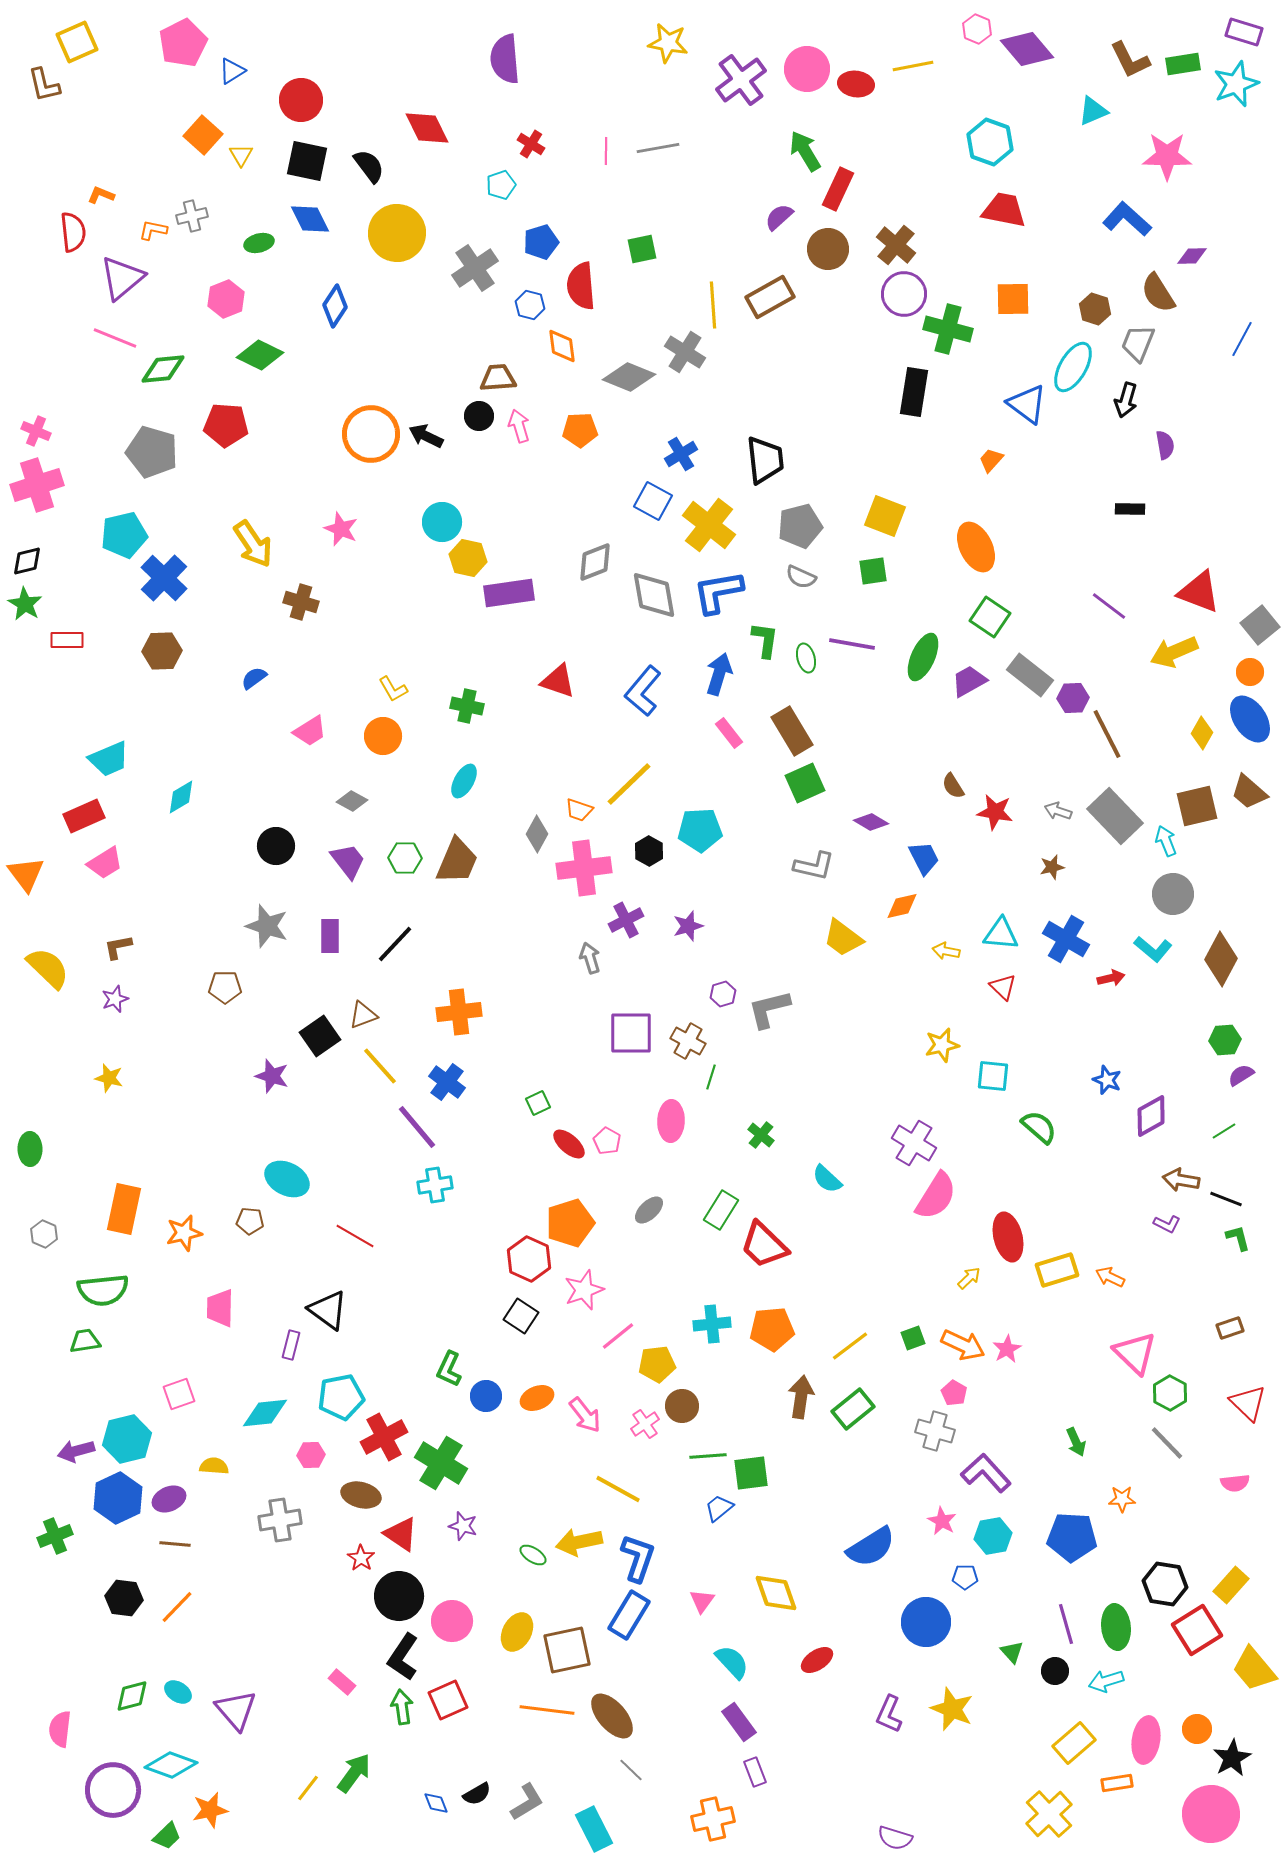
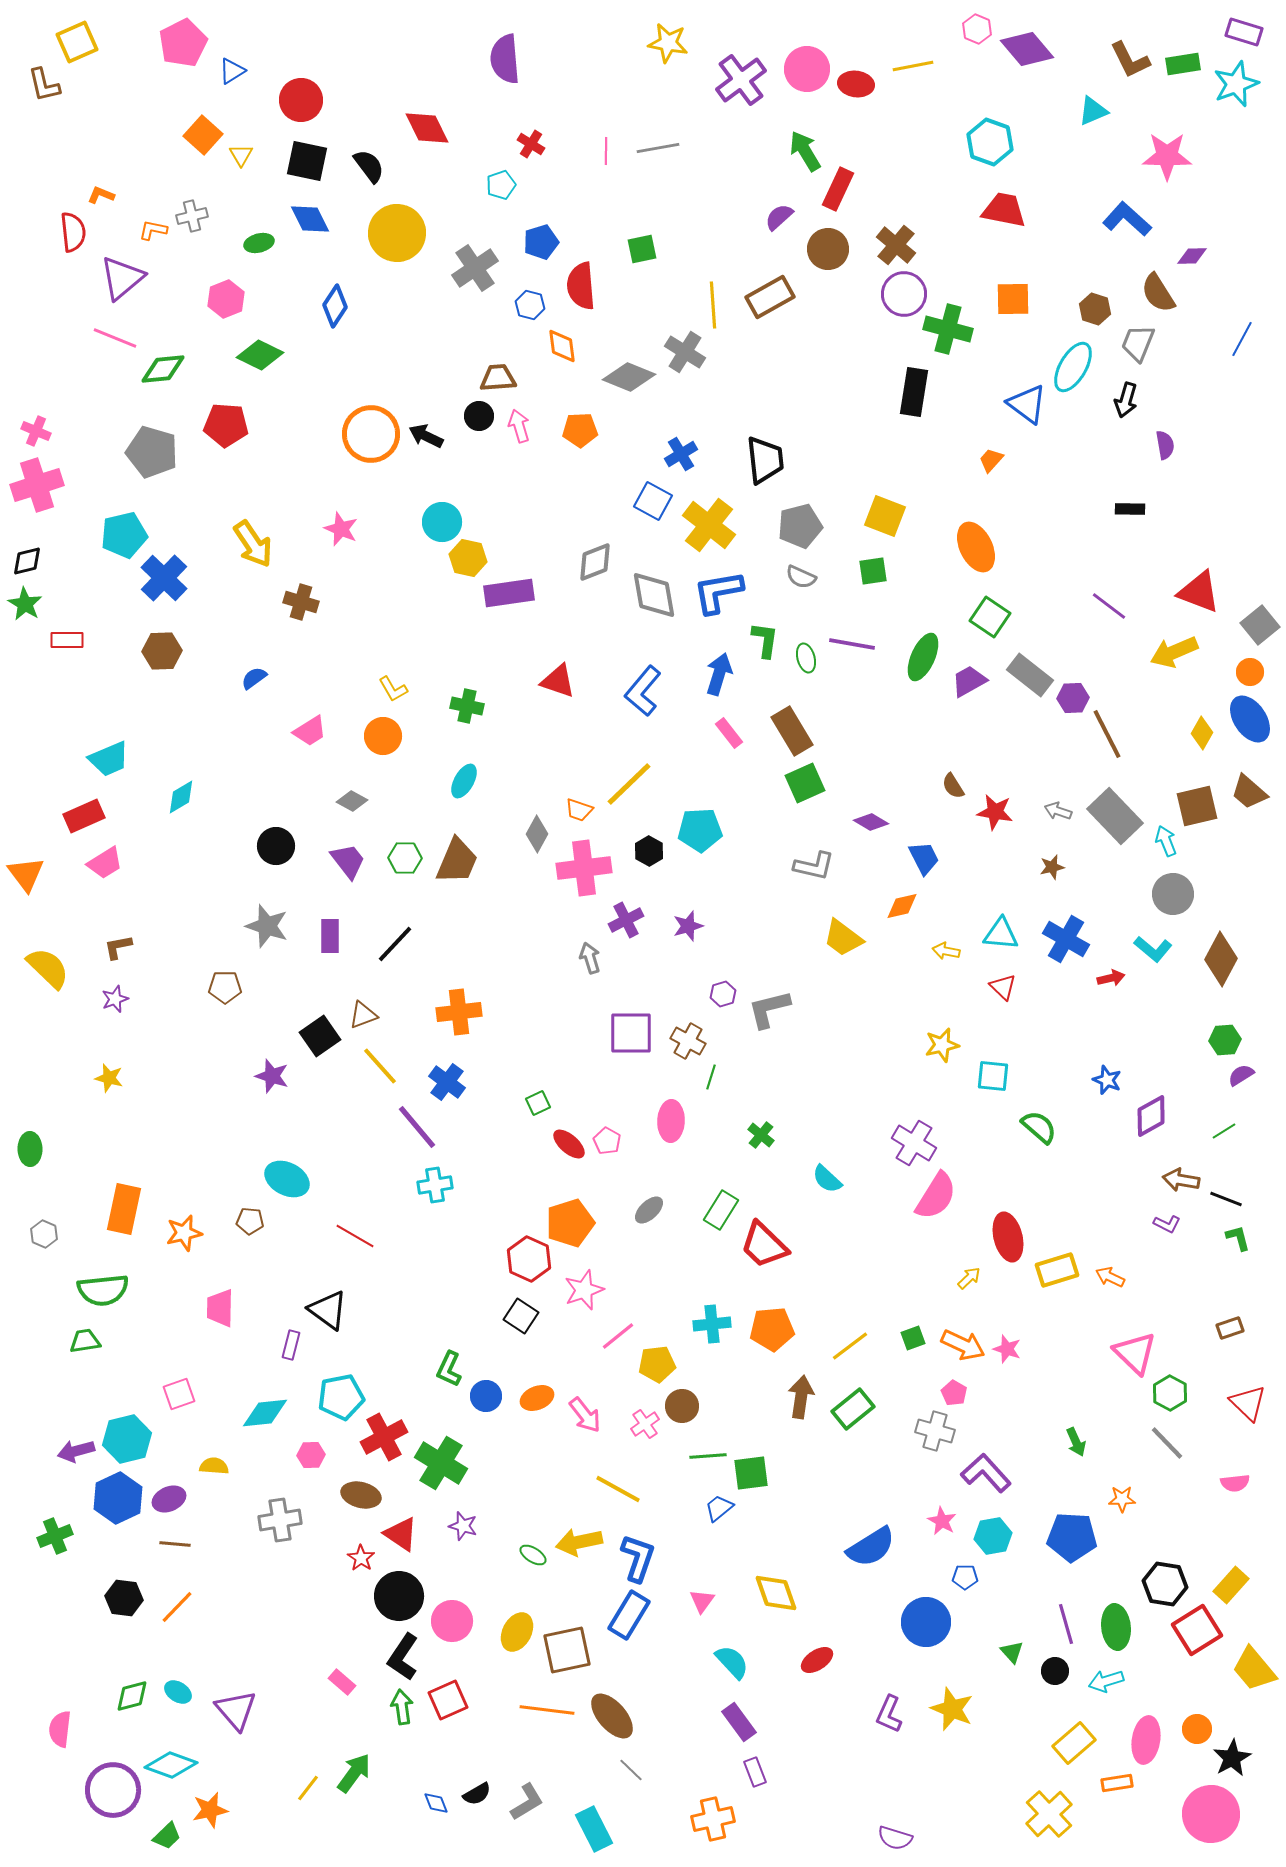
pink star at (1007, 1349): rotated 24 degrees counterclockwise
